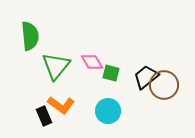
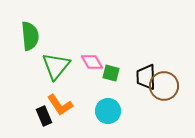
black trapezoid: rotated 52 degrees counterclockwise
brown circle: moved 1 px down
orange L-shape: moved 1 px left; rotated 20 degrees clockwise
